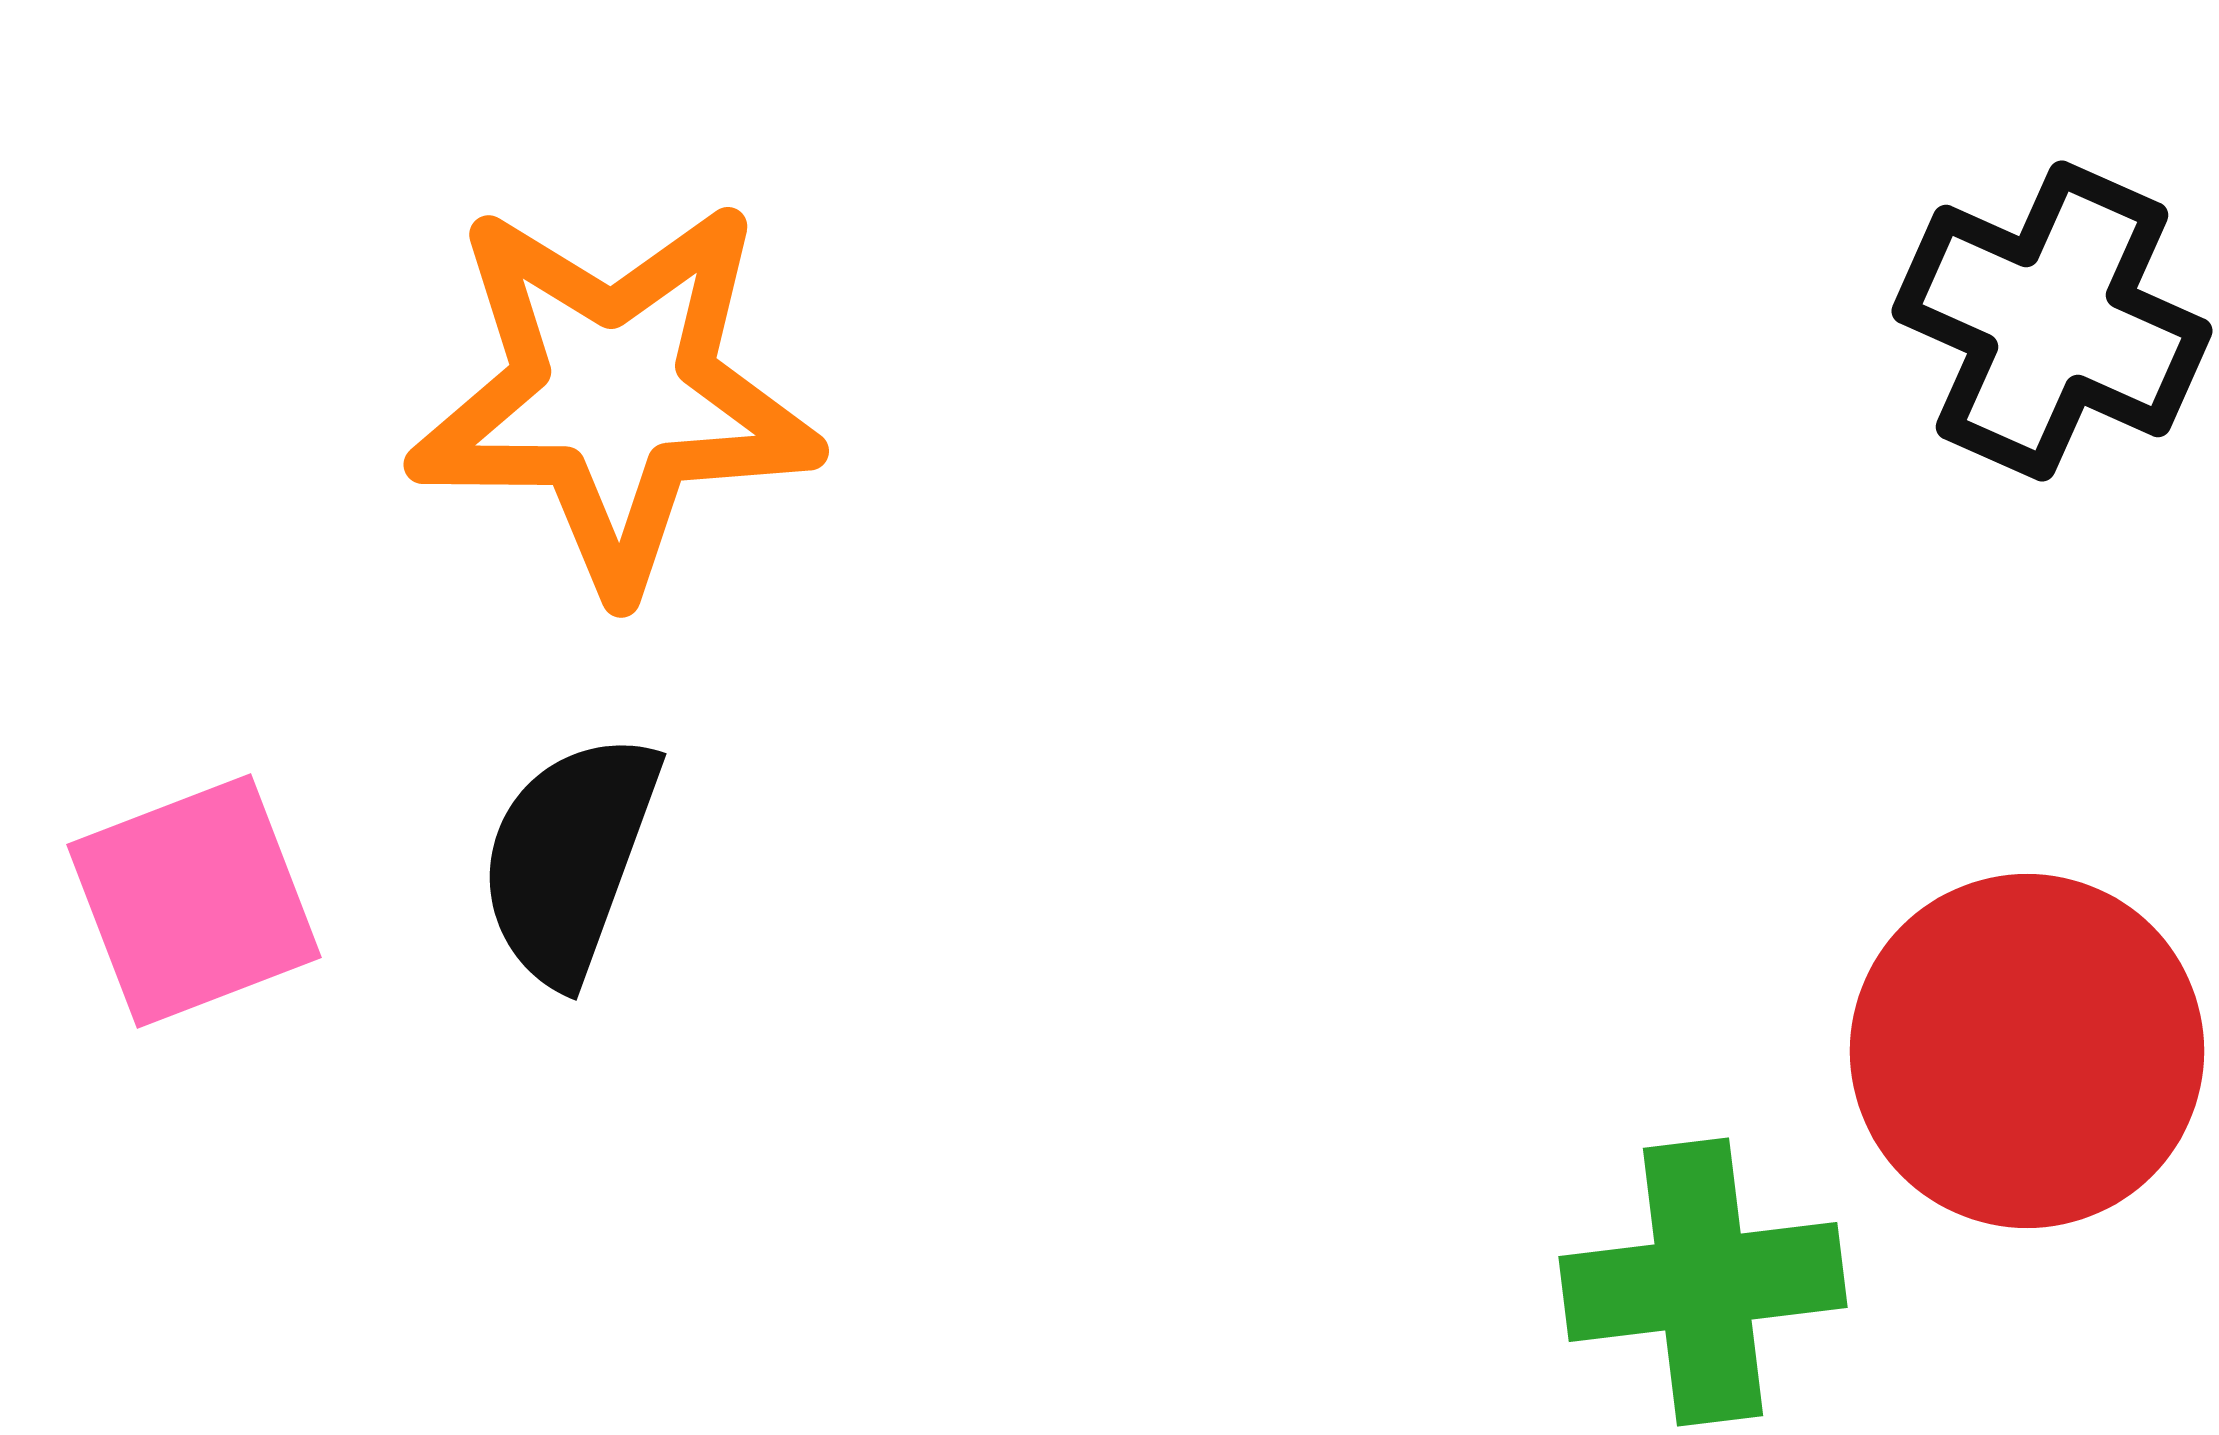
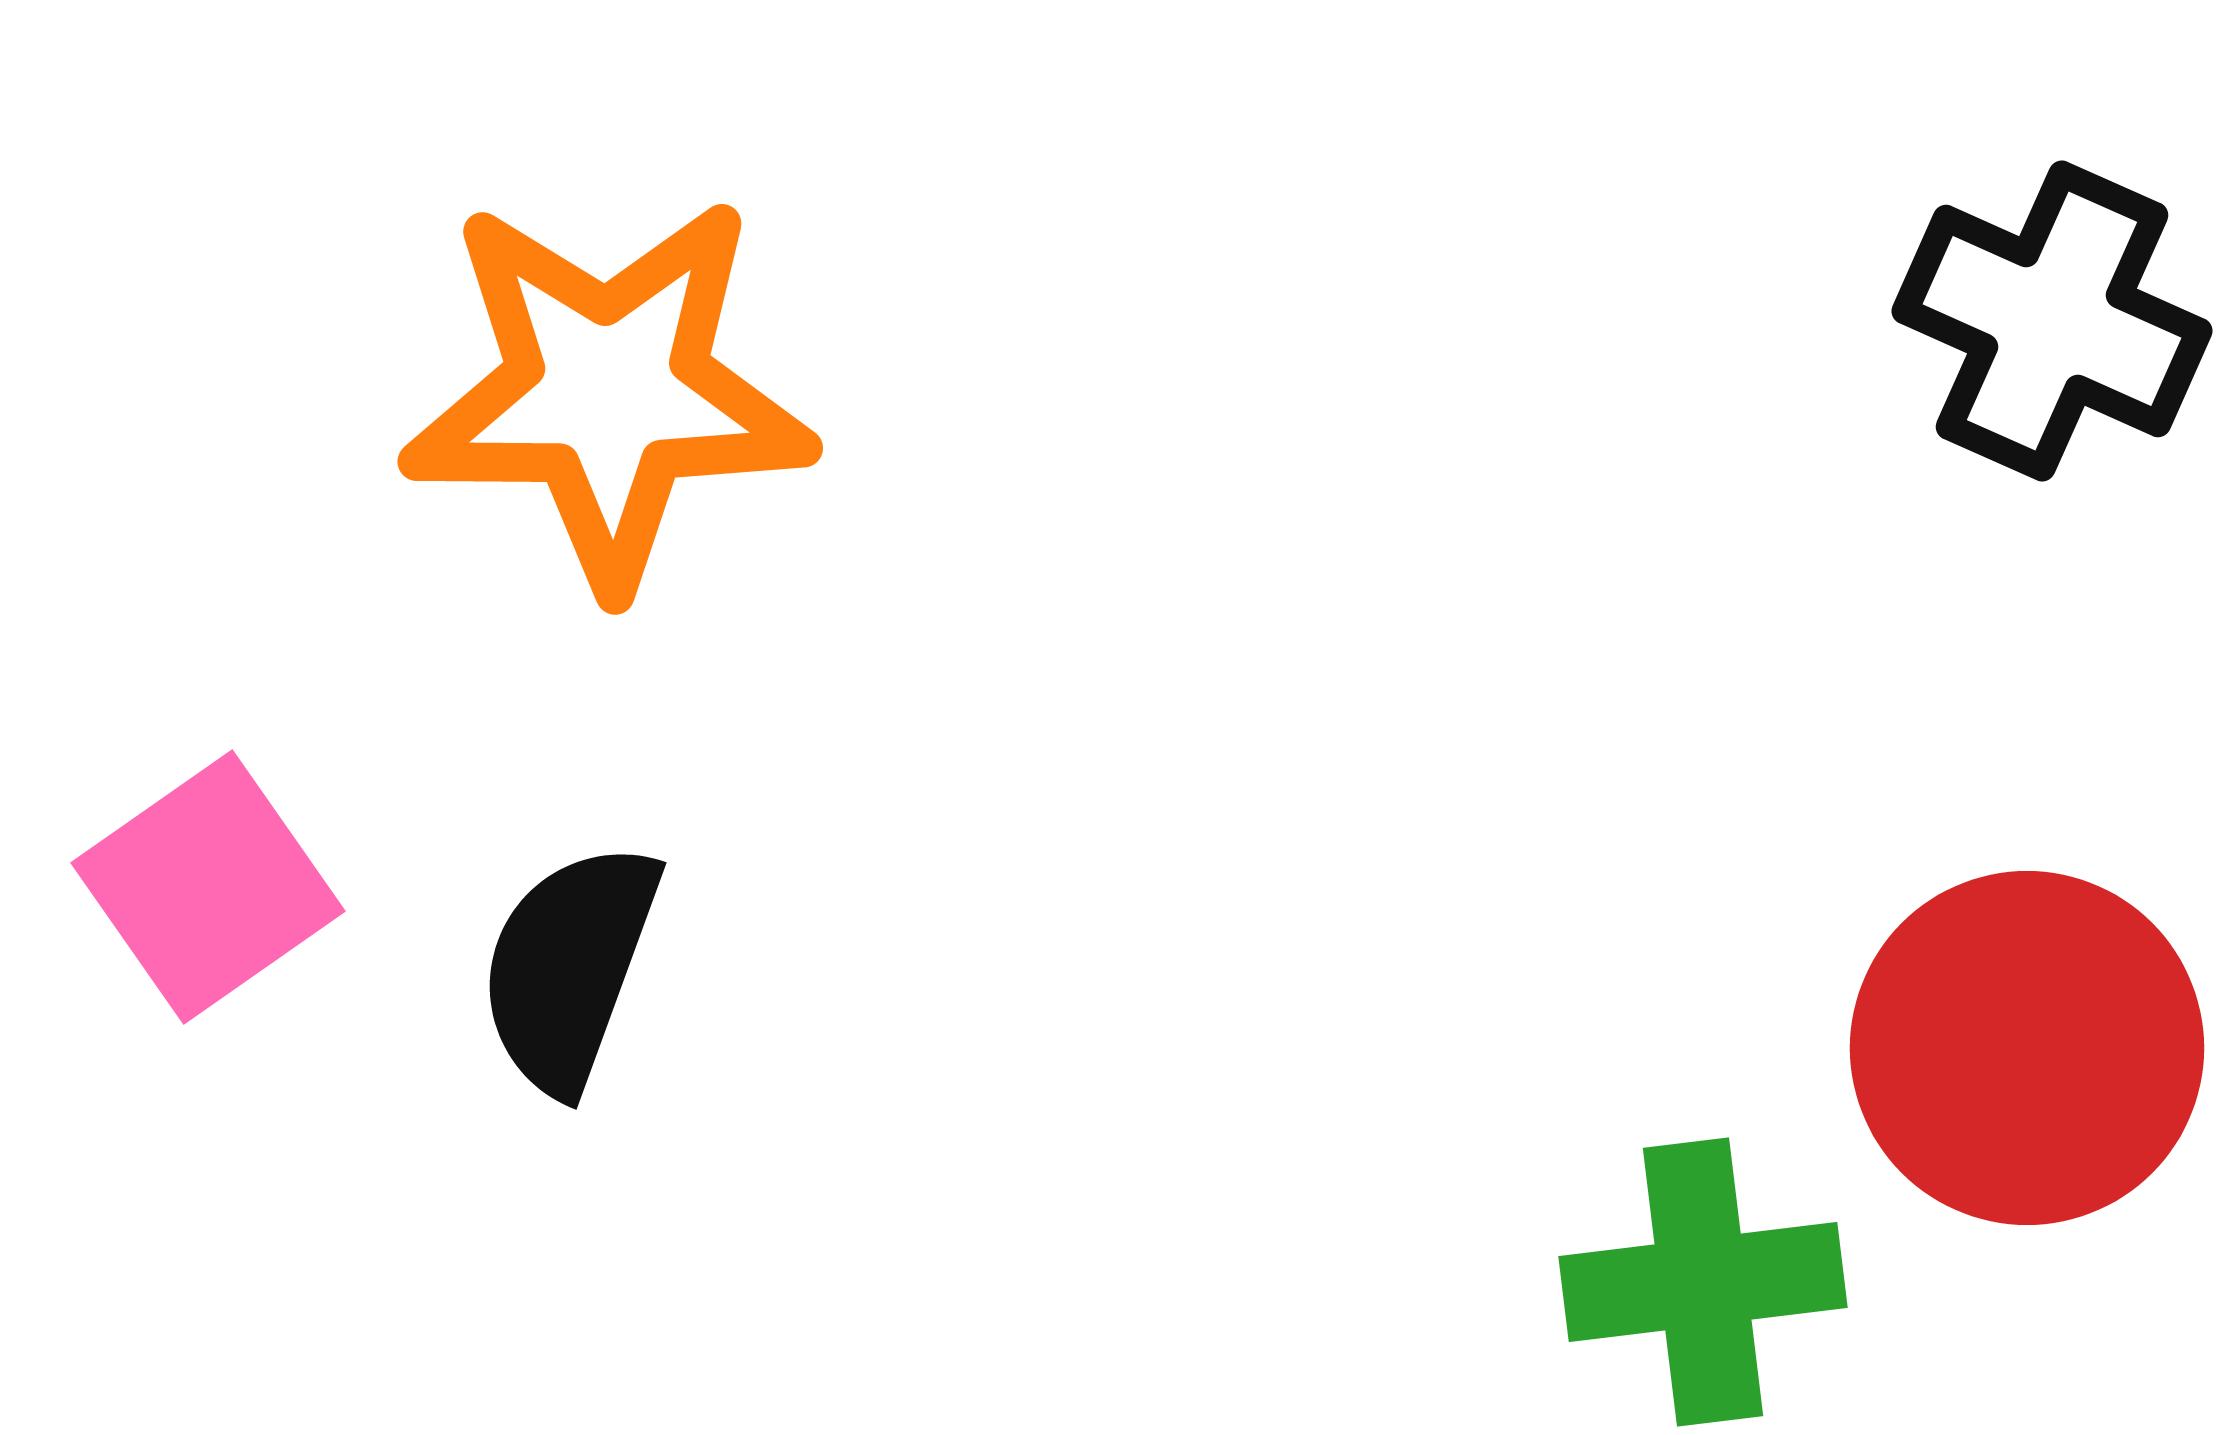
orange star: moved 6 px left, 3 px up
black semicircle: moved 109 px down
pink square: moved 14 px right, 14 px up; rotated 14 degrees counterclockwise
red circle: moved 3 px up
